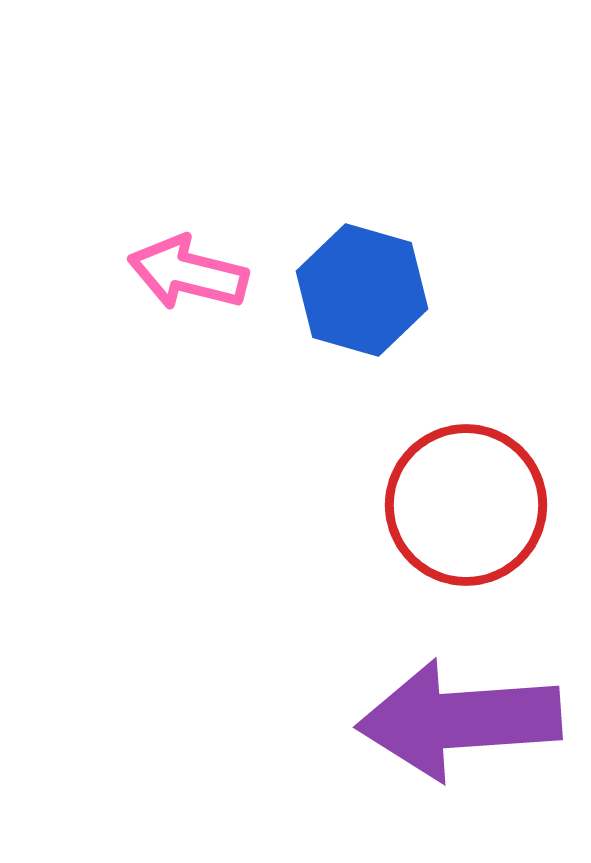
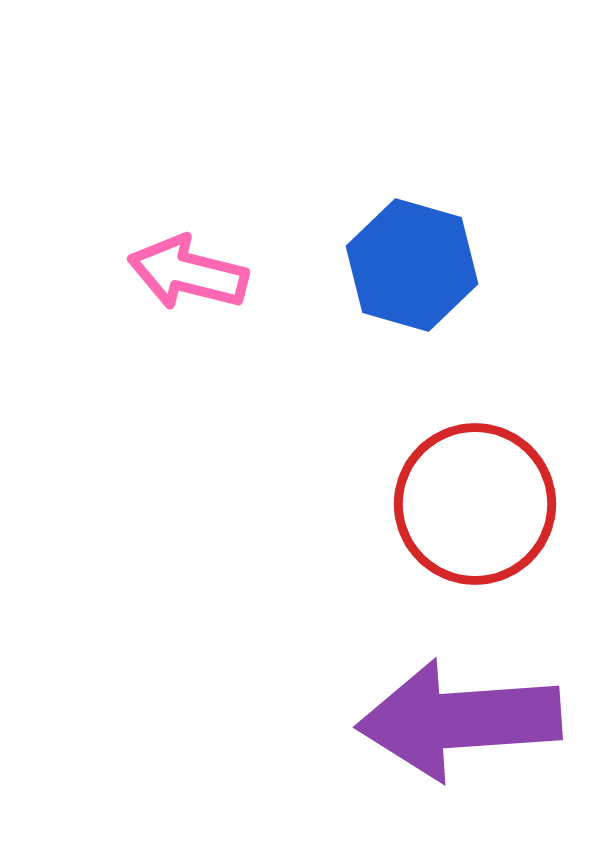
blue hexagon: moved 50 px right, 25 px up
red circle: moved 9 px right, 1 px up
